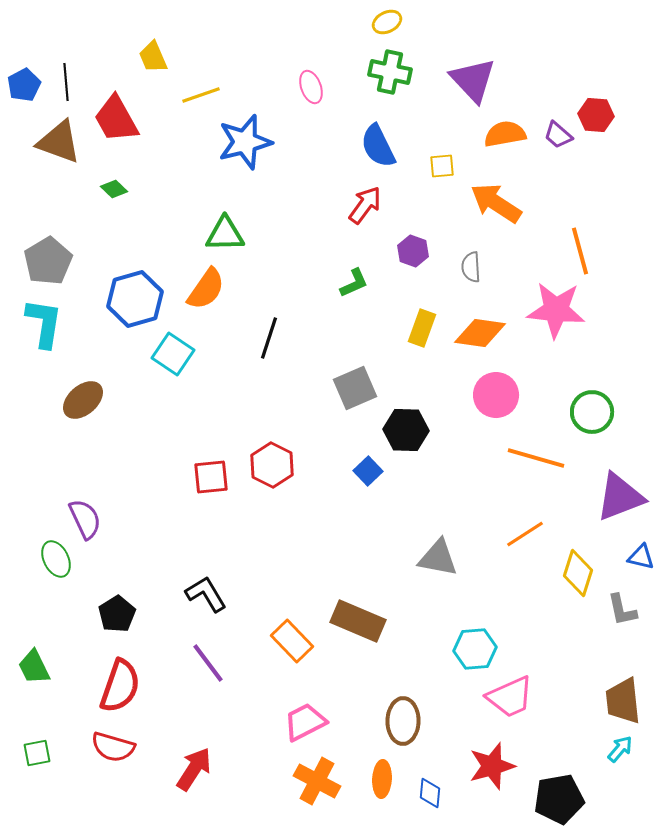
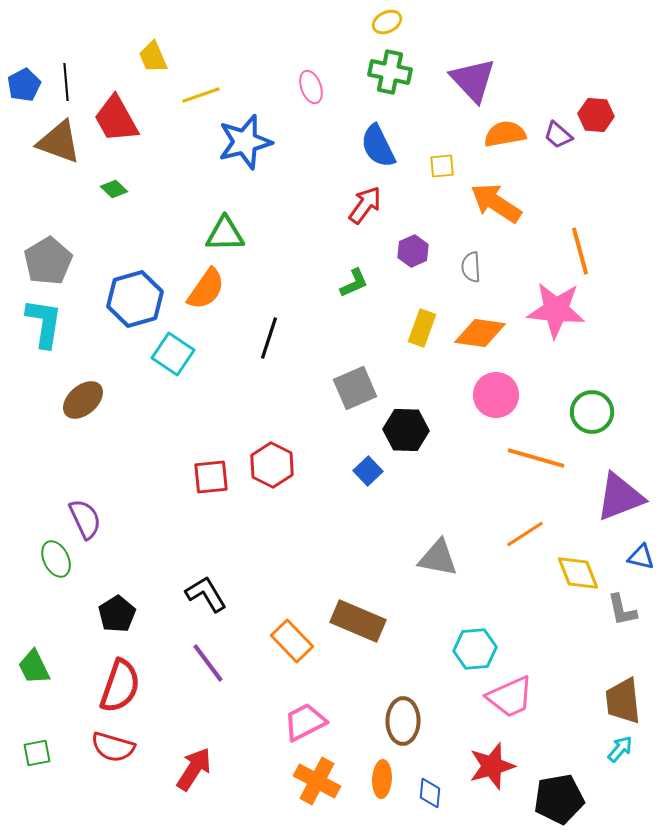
purple hexagon at (413, 251): rotated 16 degrees clockwise
yellow diamond at (578, 573): rotated 39 degrees counterclockwise
